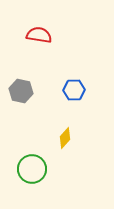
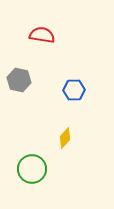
red semicircle: moved 3 px right
gray hexagon: moved 2 px left, 11 px up
